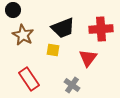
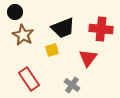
black circle: moved 2 px right, 2 px down
red cross: rotated 10 degrees clockwise
yellow square: moved 1 px left; rotated 24 degrees counterclockwise
